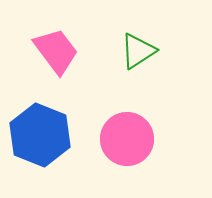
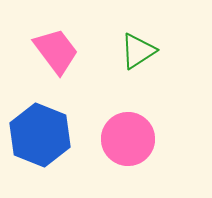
pink circle: moved 1 px right
